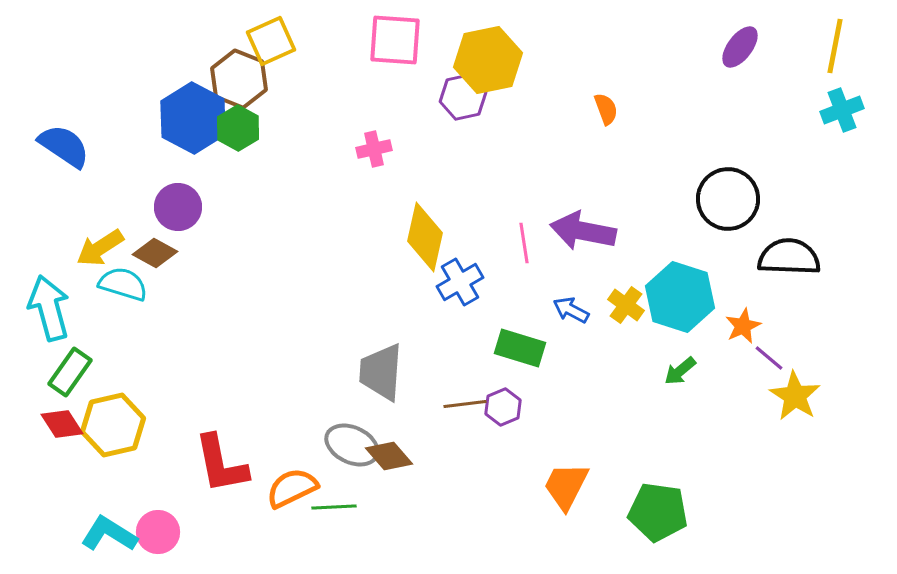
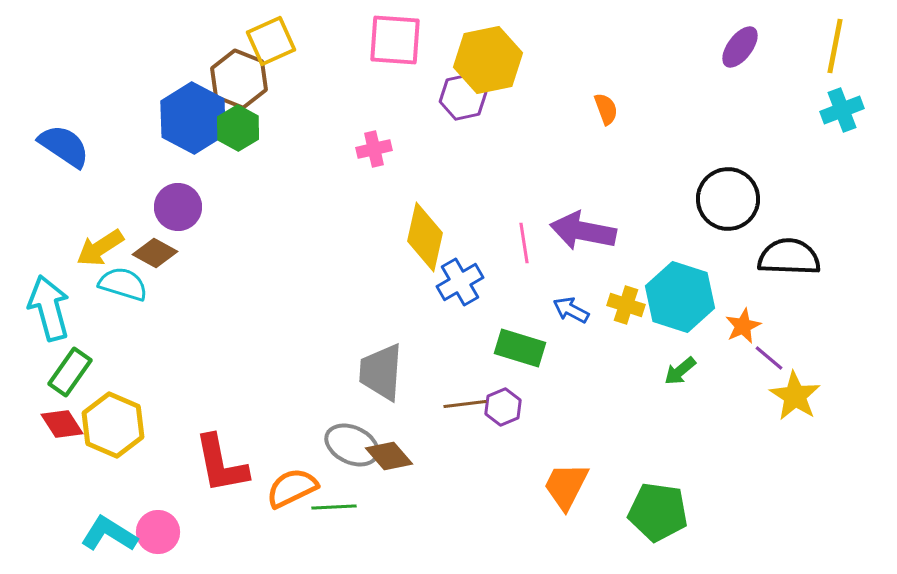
yellow cross at (626, 305): rotated 18 degrees counterclockwise
yellow hexagon at (113, 425): rotated 24 degrees counterclockwise
